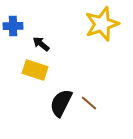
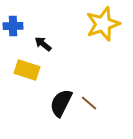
yellow star: moved 1 px right
black arrow: moved 2 px right
yellow rectangle: moved 8 px left
